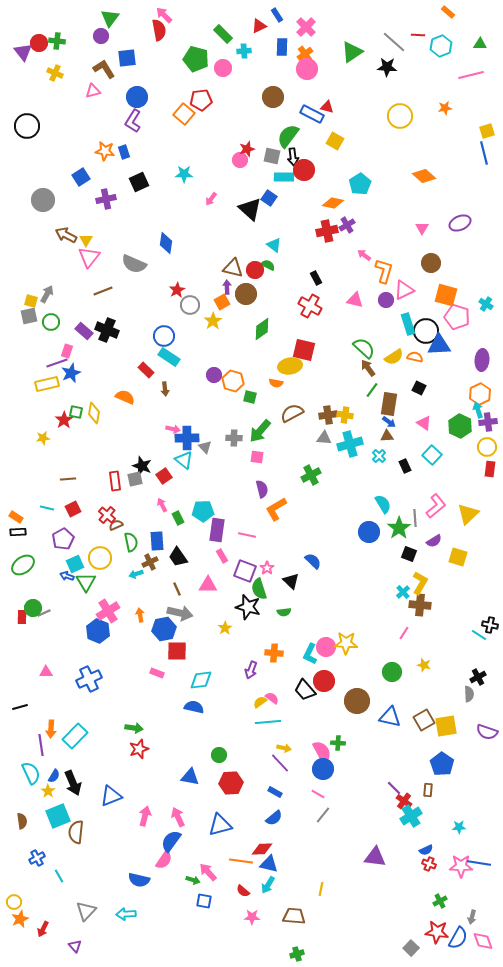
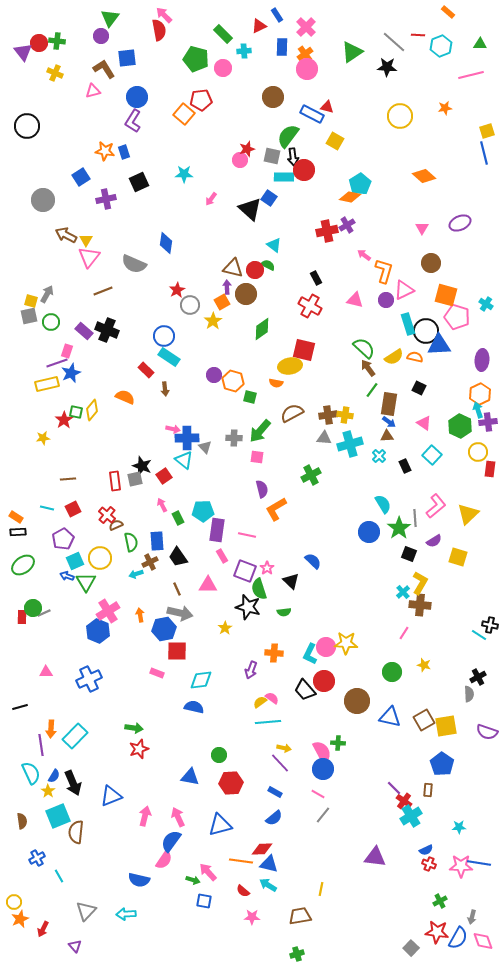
orange diamond at (333, 203): moved 17 px right, 6 px up
yellow diamond at (94, 413): moved 2 px left, 3 px up; rotated 30 degrees clockwise
yellow circle at (487, 447): moved 9 px left, 5 px down
cyan square at (75, 564): moved 3 px up
cyan arrow at (268, 885): rotated 90 degrees clockwise
brown trapezoid at (294, 916): moved 6 px right; rotated 15 degrees counterclockwise
